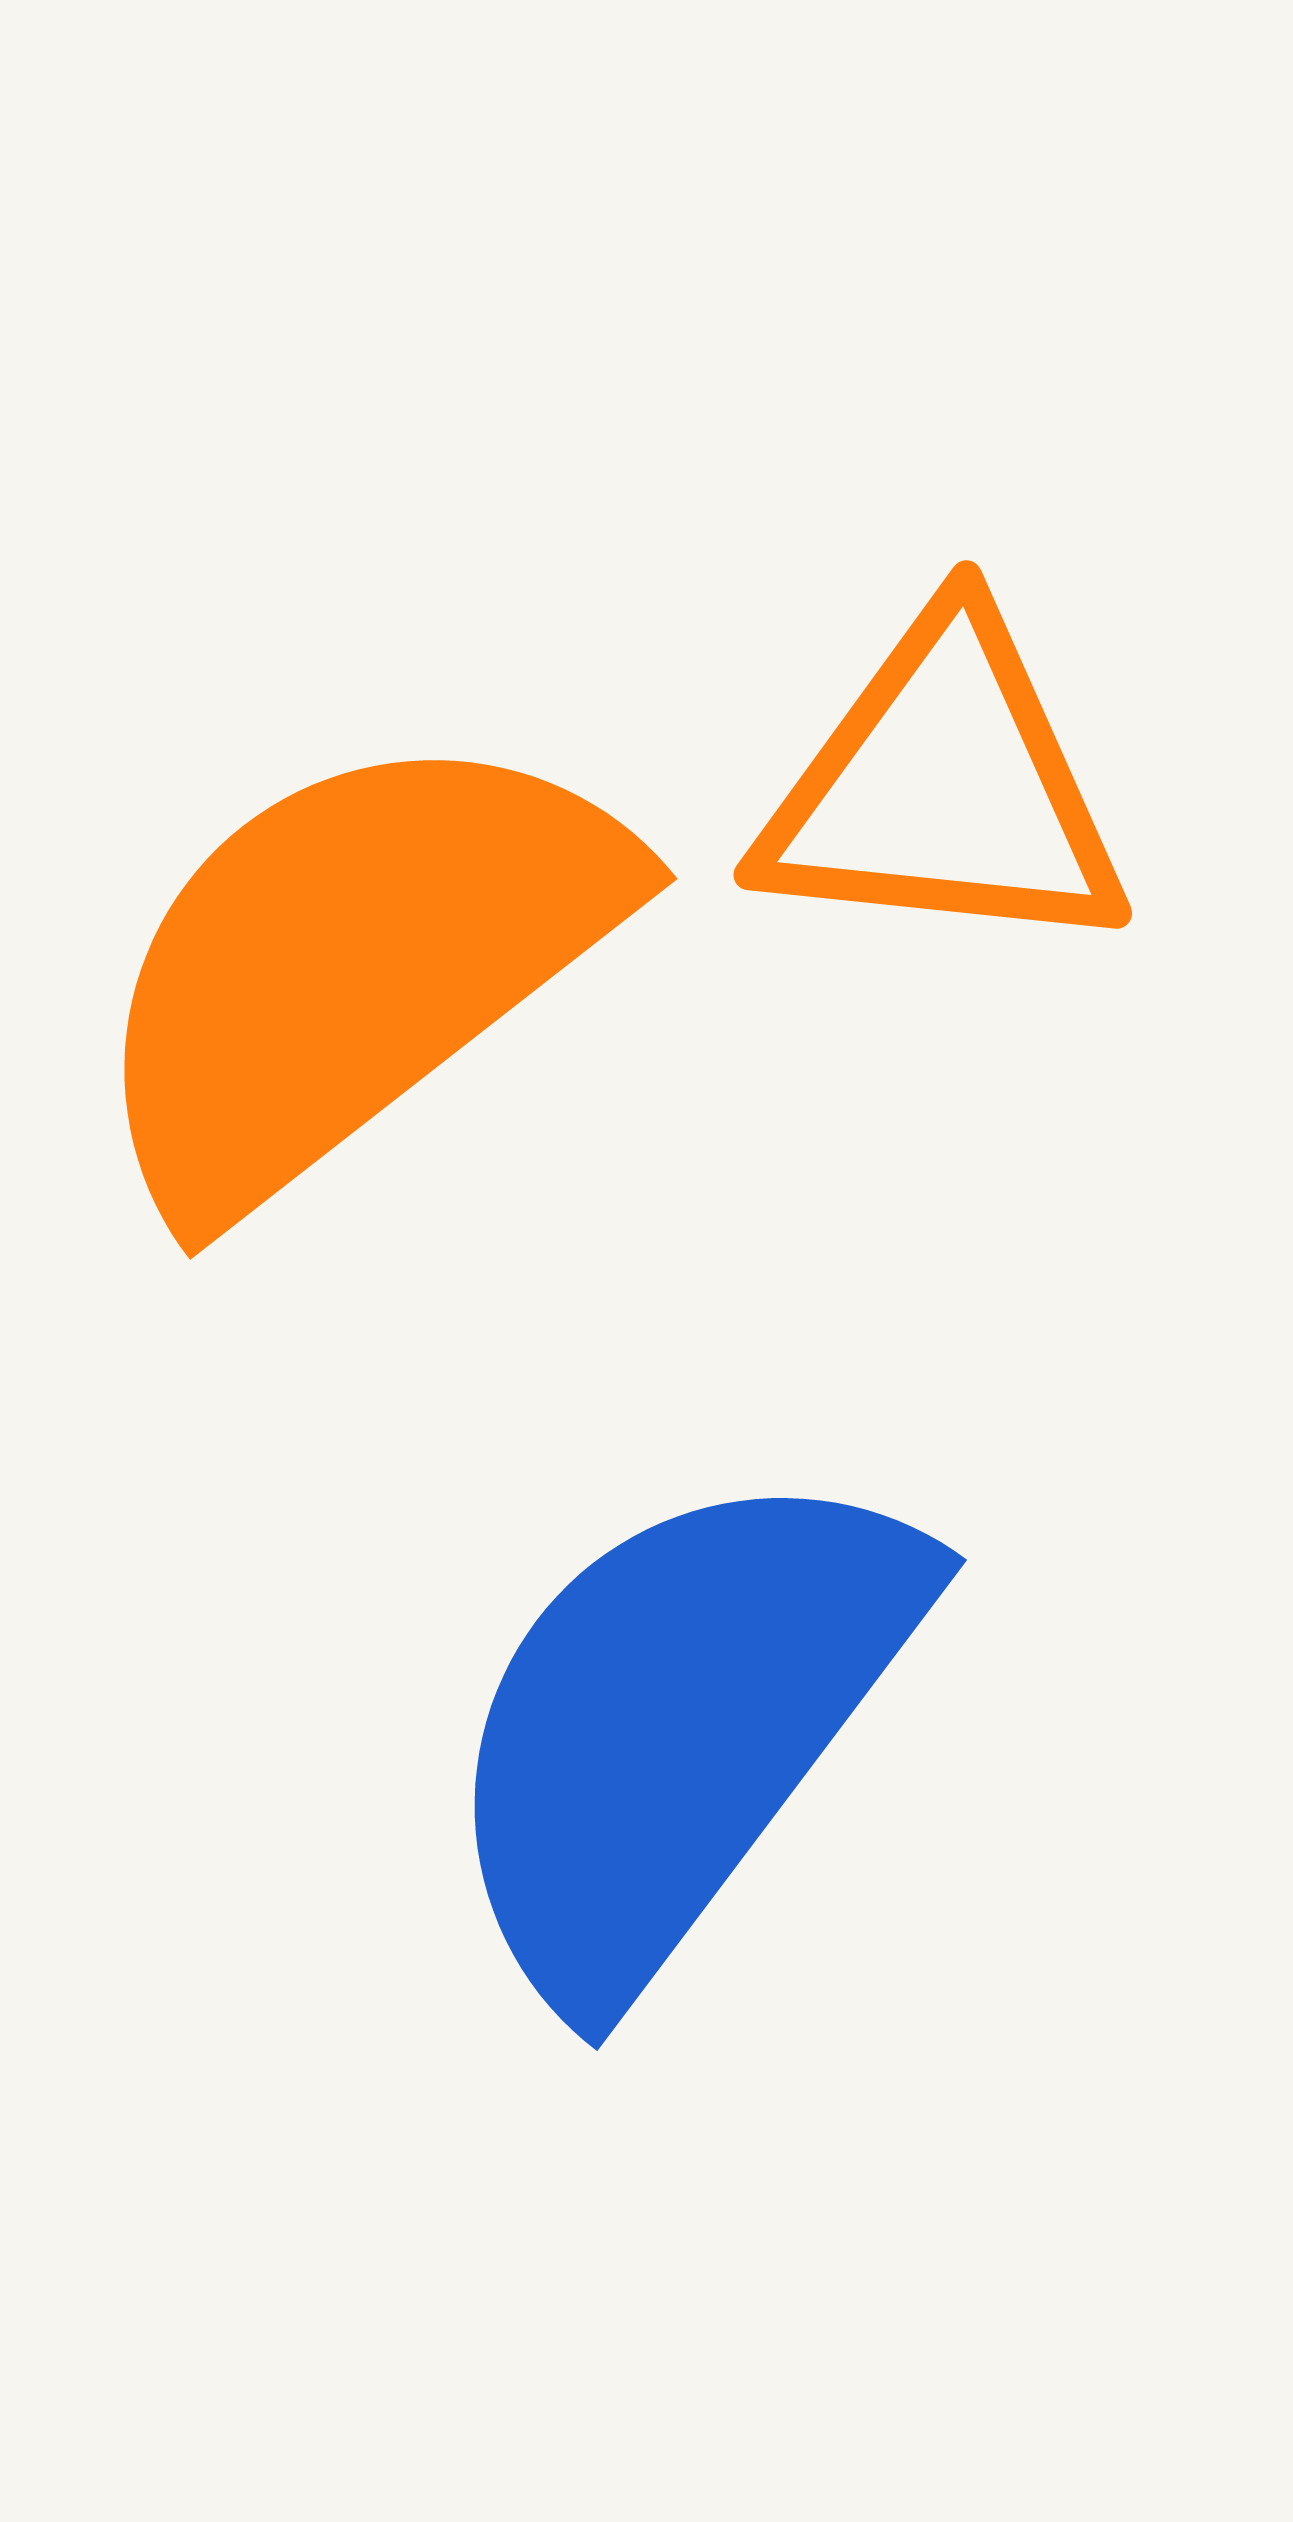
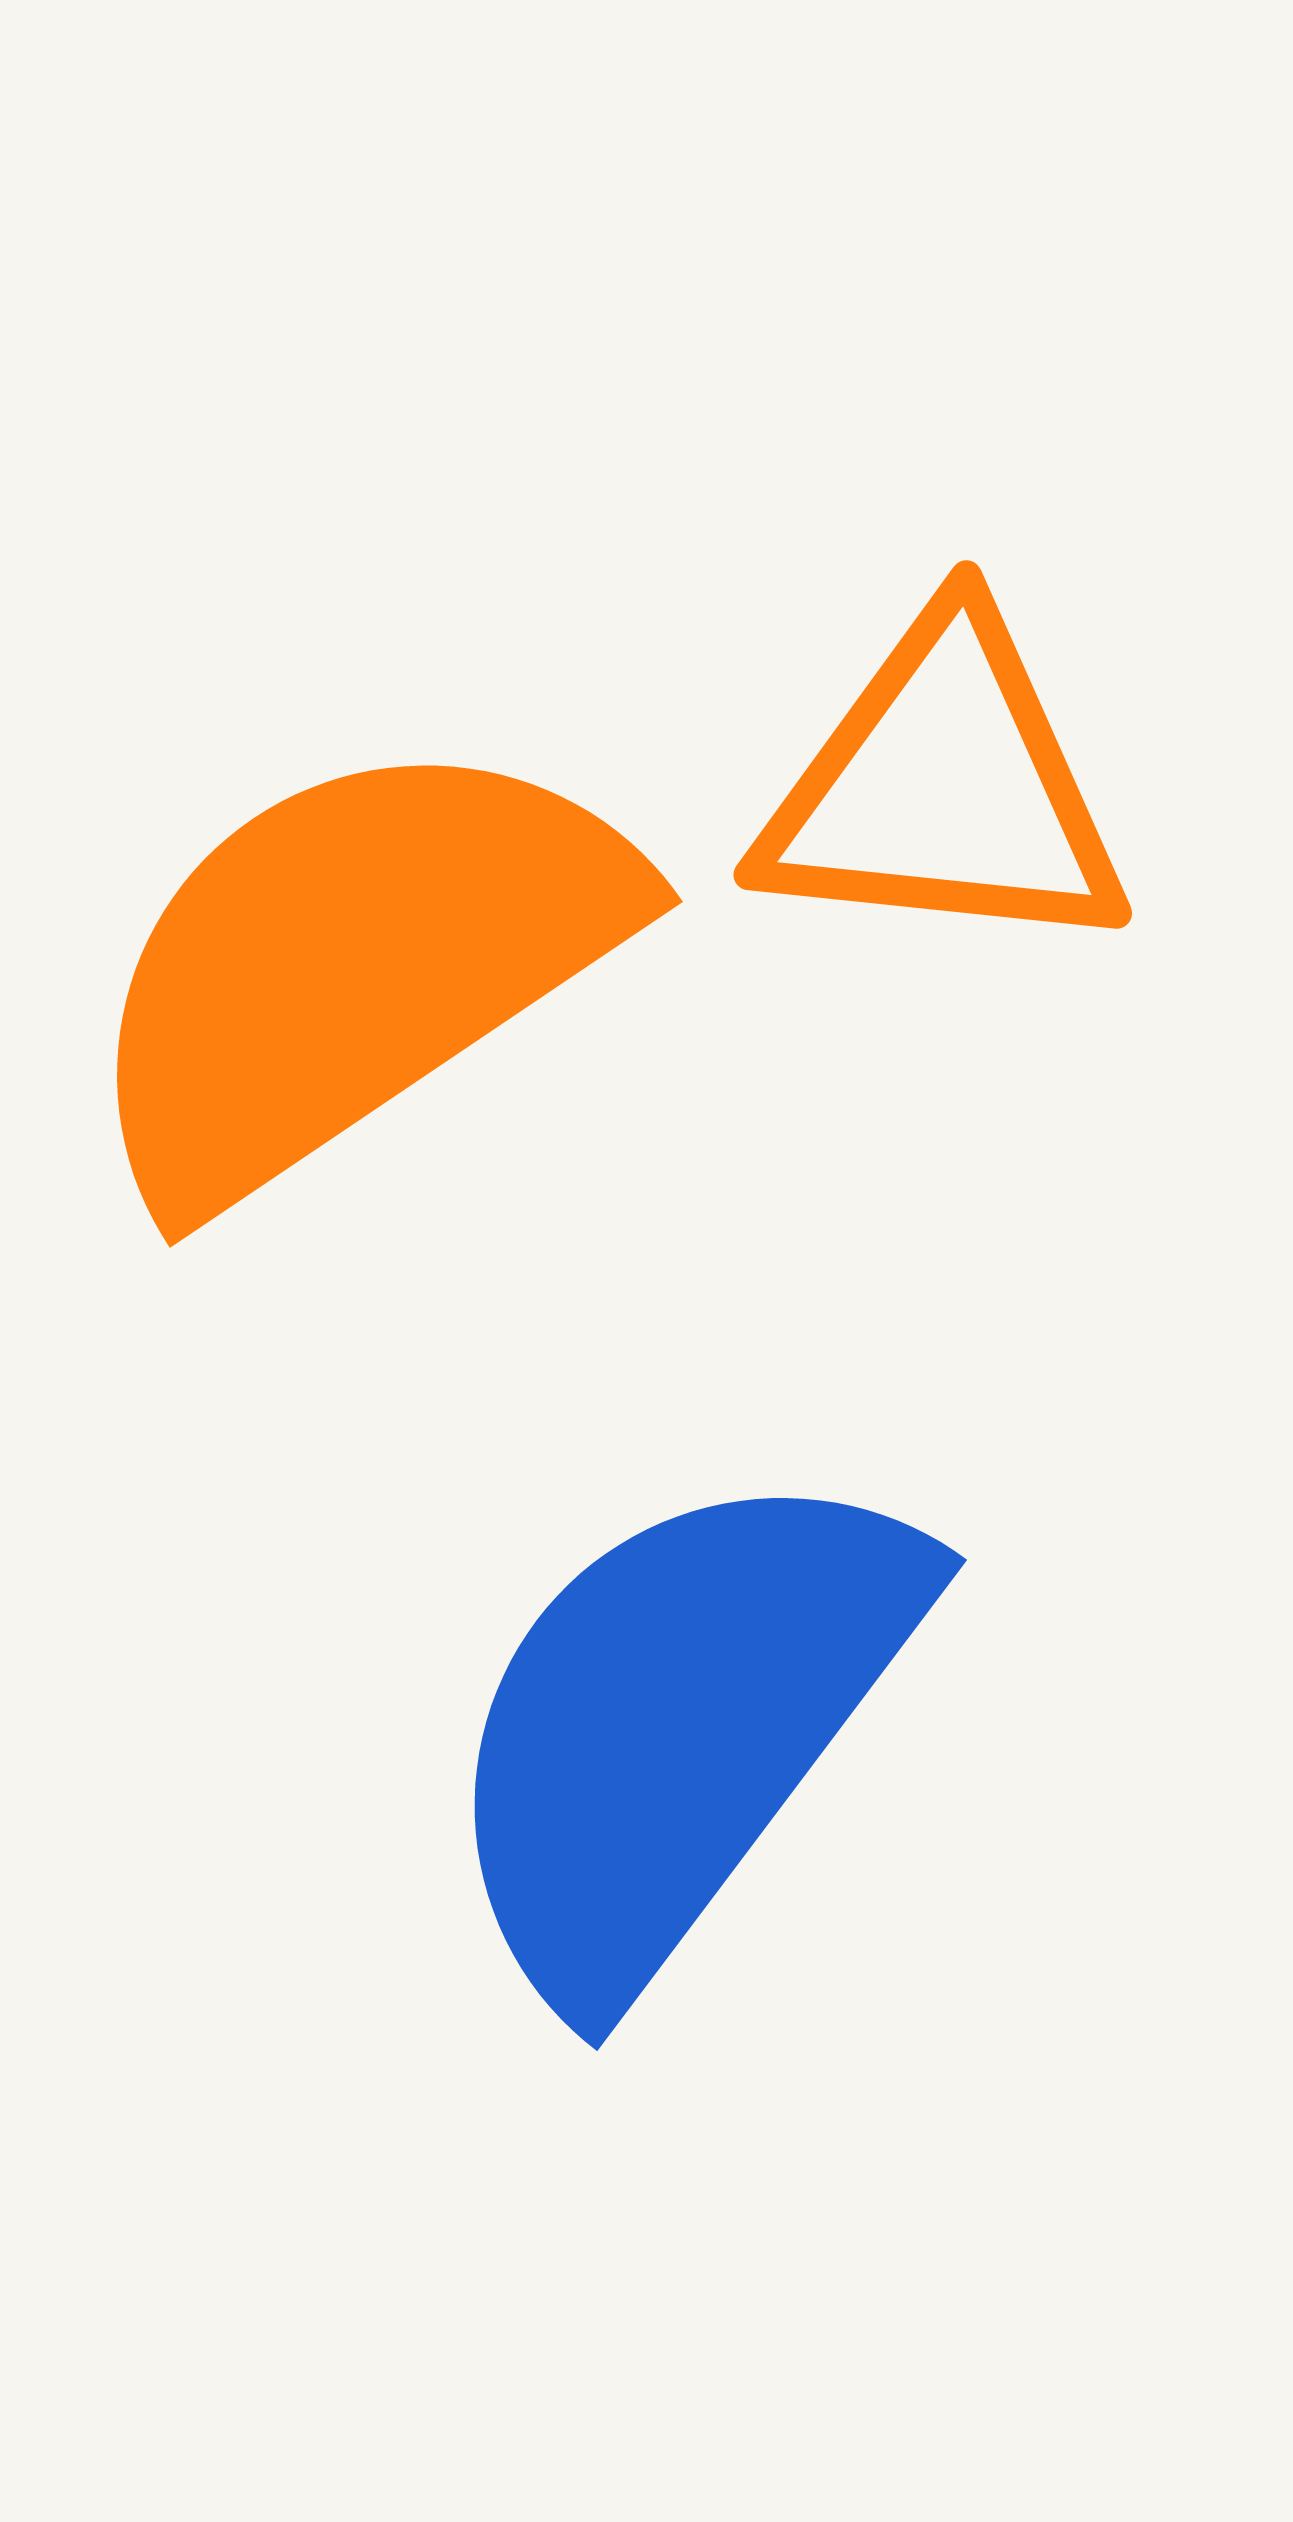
orange semicircle: rotated 4 degrees clockwise
